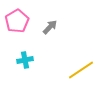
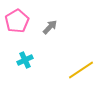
cyan cross: rotated 14 degrees counterclockwise
